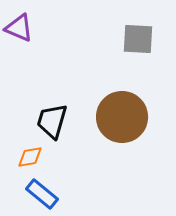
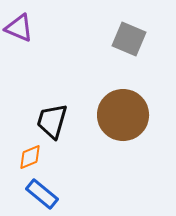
gray square: moved 9 px left; rotated 20 degrees clockwise
brown circle: moved 1 px right, 2 px up
orange diamond: rotated 12 degrees counterclockwise
